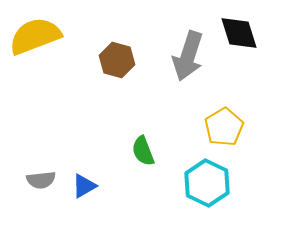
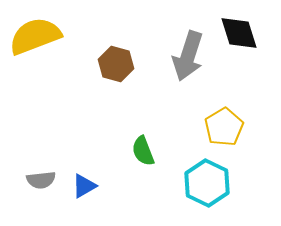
brown hexagon: moved 1 px left, 4 px down
